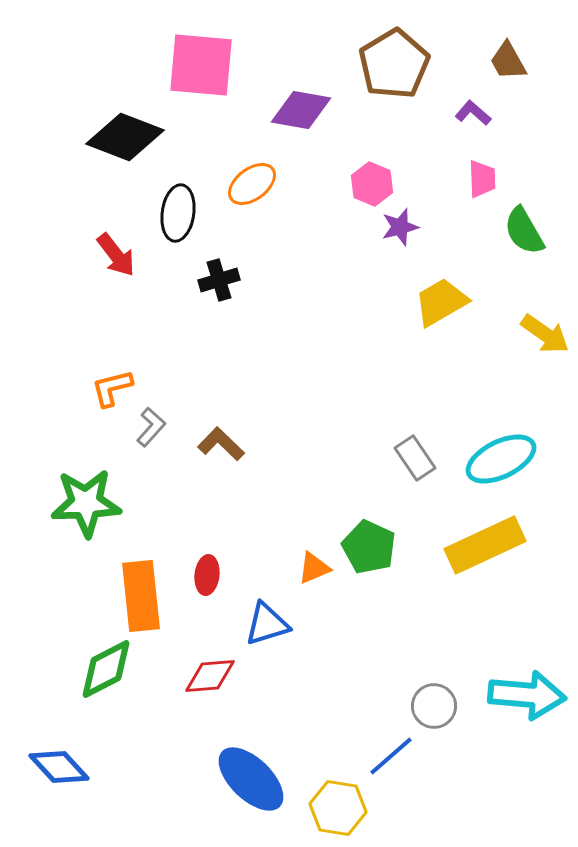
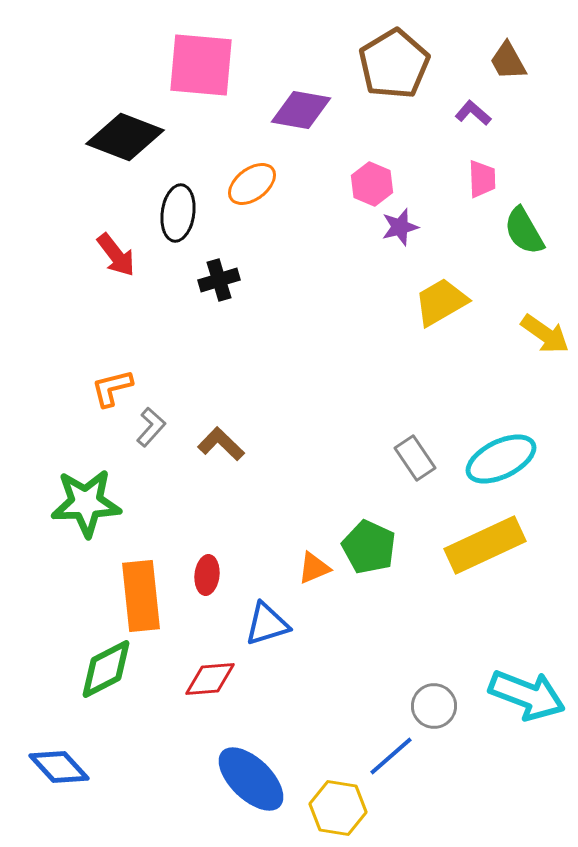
red diamond: moved 3 px down
cyan arrow: rotated 16 degrees clockwise
